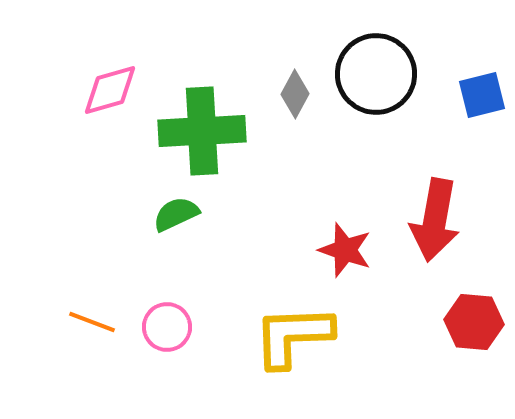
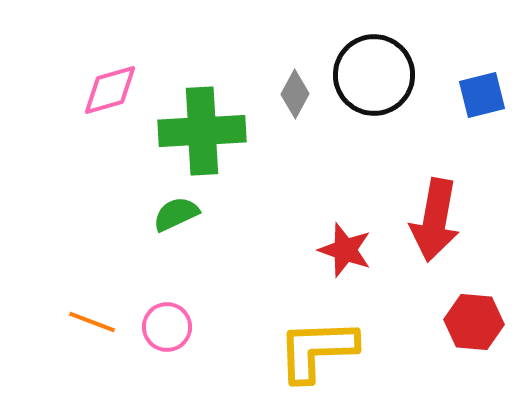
black circle: moved 2 px left, 1 px down
yellow L-shape: moved 24 px right, 14 px down
